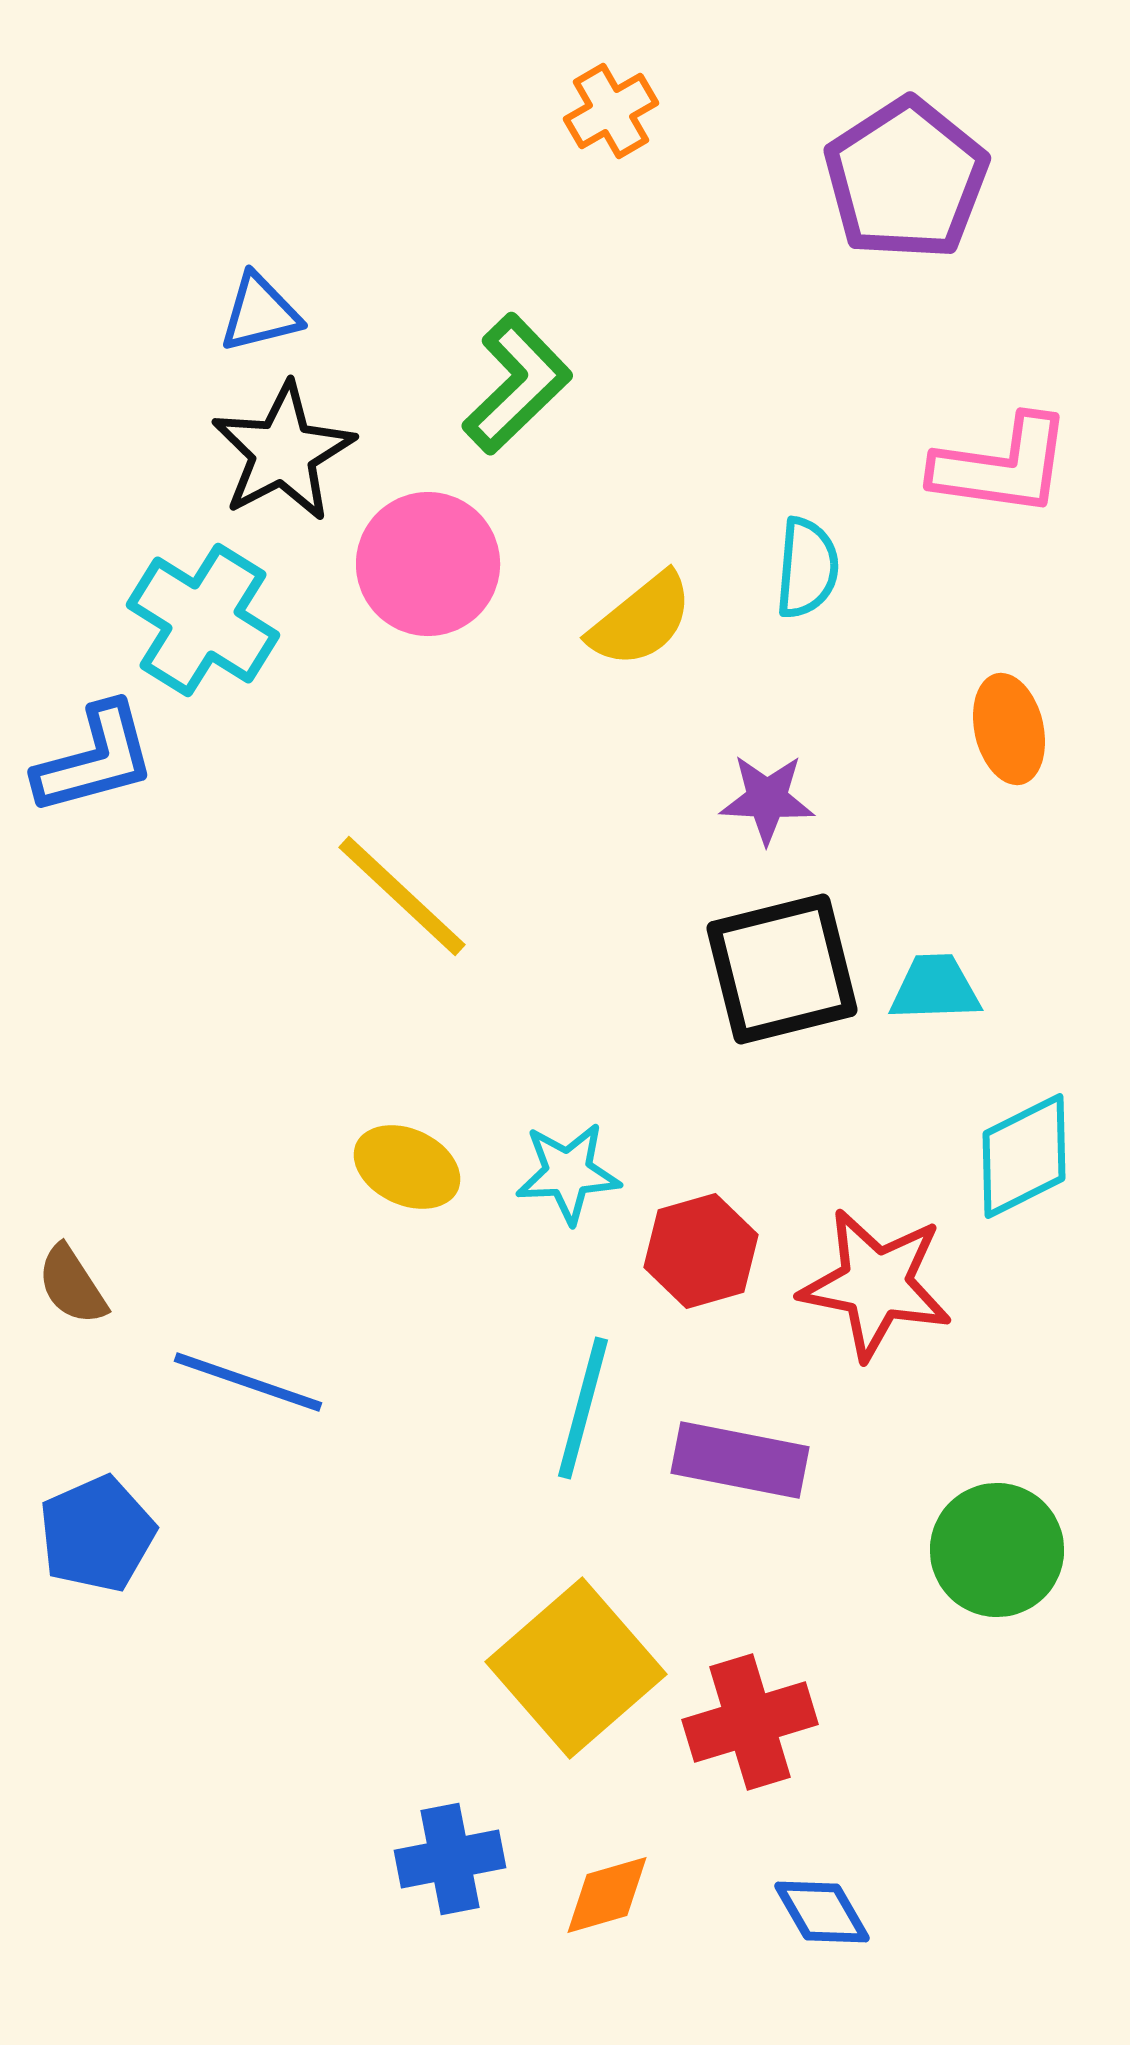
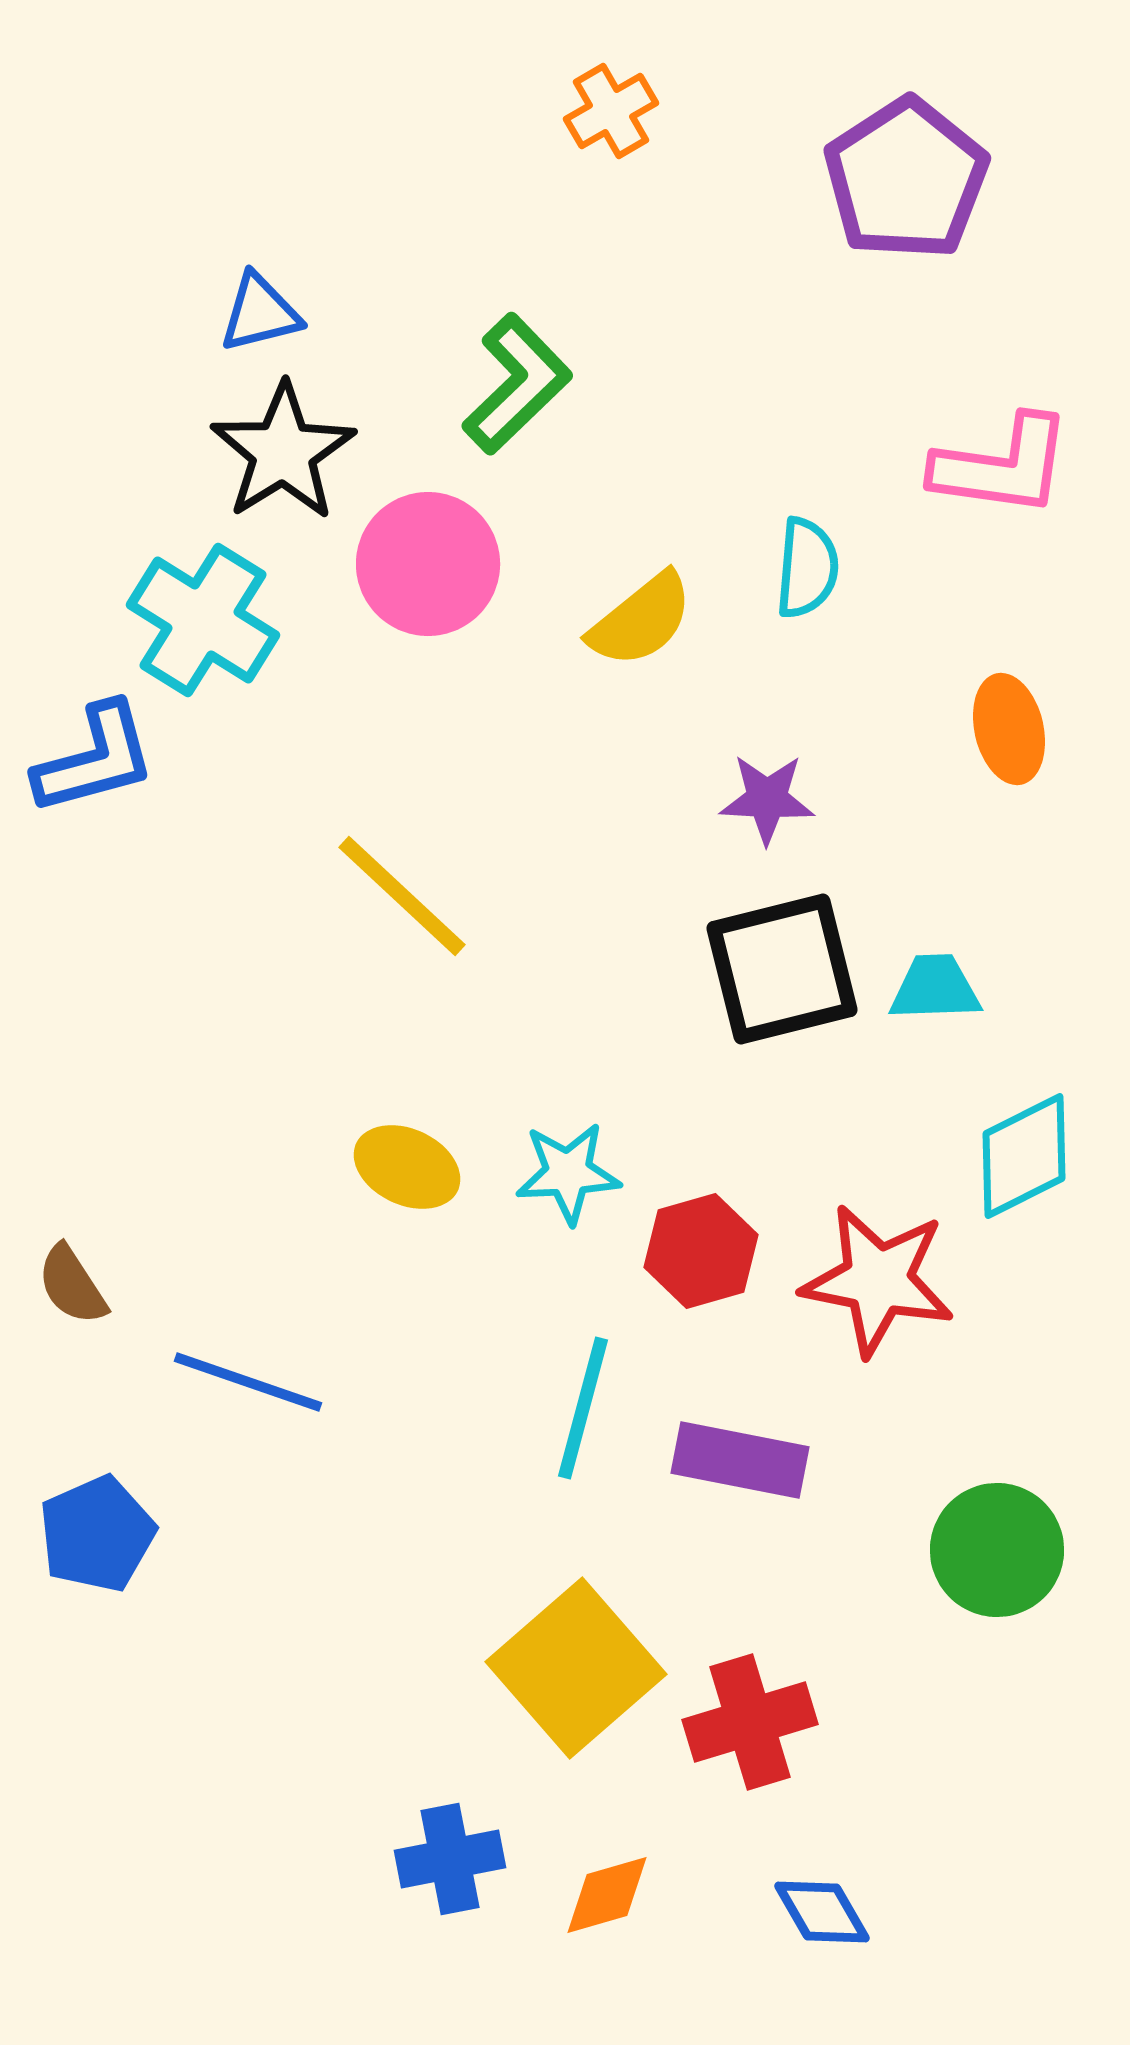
black star: rotated 4 degrees counterclockwise
red star: moved 2 px right, 4 px up
